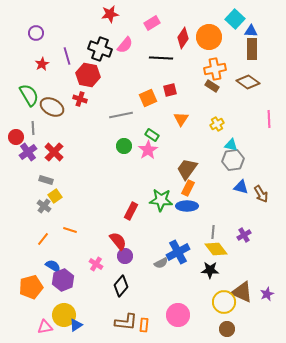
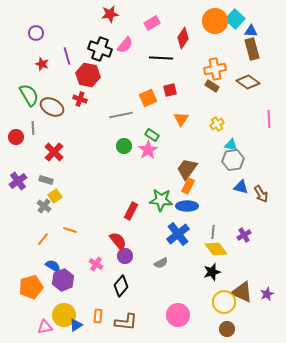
orange circle at (209, 37): moved 6 px right, 16 px up
brown rectangle at (252, 49): rotated 15 degrees counterclockwise
red star at (42, 64): rotated 24 degrees counterclockwise
purple cross at (28, 152): moved 10 px left, 29 px down
orange rectangle at (188, 188): moved 2 px up
blue cross at (178, 252): moved 18 px up; rotated 10 degrees counterclockwise
black star at (210, 270): moved 2 px right, 2 px down; rotated 18 degrees counterclockwise
orange rectangle at (144, 325): moved 46 px left, 9 px up
